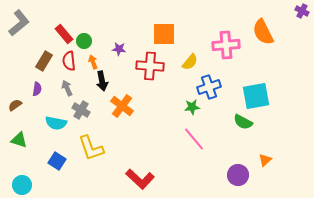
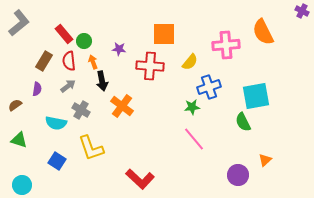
gray arrow: moved 1 px right, 2 px up; rotated 77 degrees clockwise
green semicircle: rotated 36 degrees clockwise
